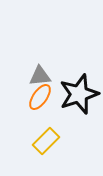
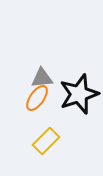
gray triangle: moved 2 px right, 2 px down
orange ellipse: moved 3 px left, 1 px down
